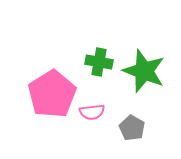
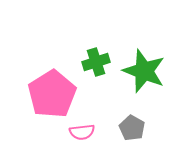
green cross: moved 3 px left; rotated 28 degrees counterclockwise
pink semicircle: moved 10 px left, 20 px down
